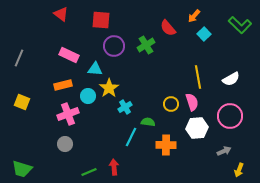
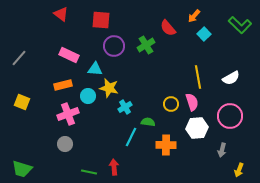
gray line: rotated 18 degrees clockwise
white semicircle: moved 1 px up
yellow star: rotated 24 degrees counterclockwise
gray arrow: moved 2 px left, 1 px up; rotated 128 degrees clockwise
green line: rotated 35 degrees clockwise
